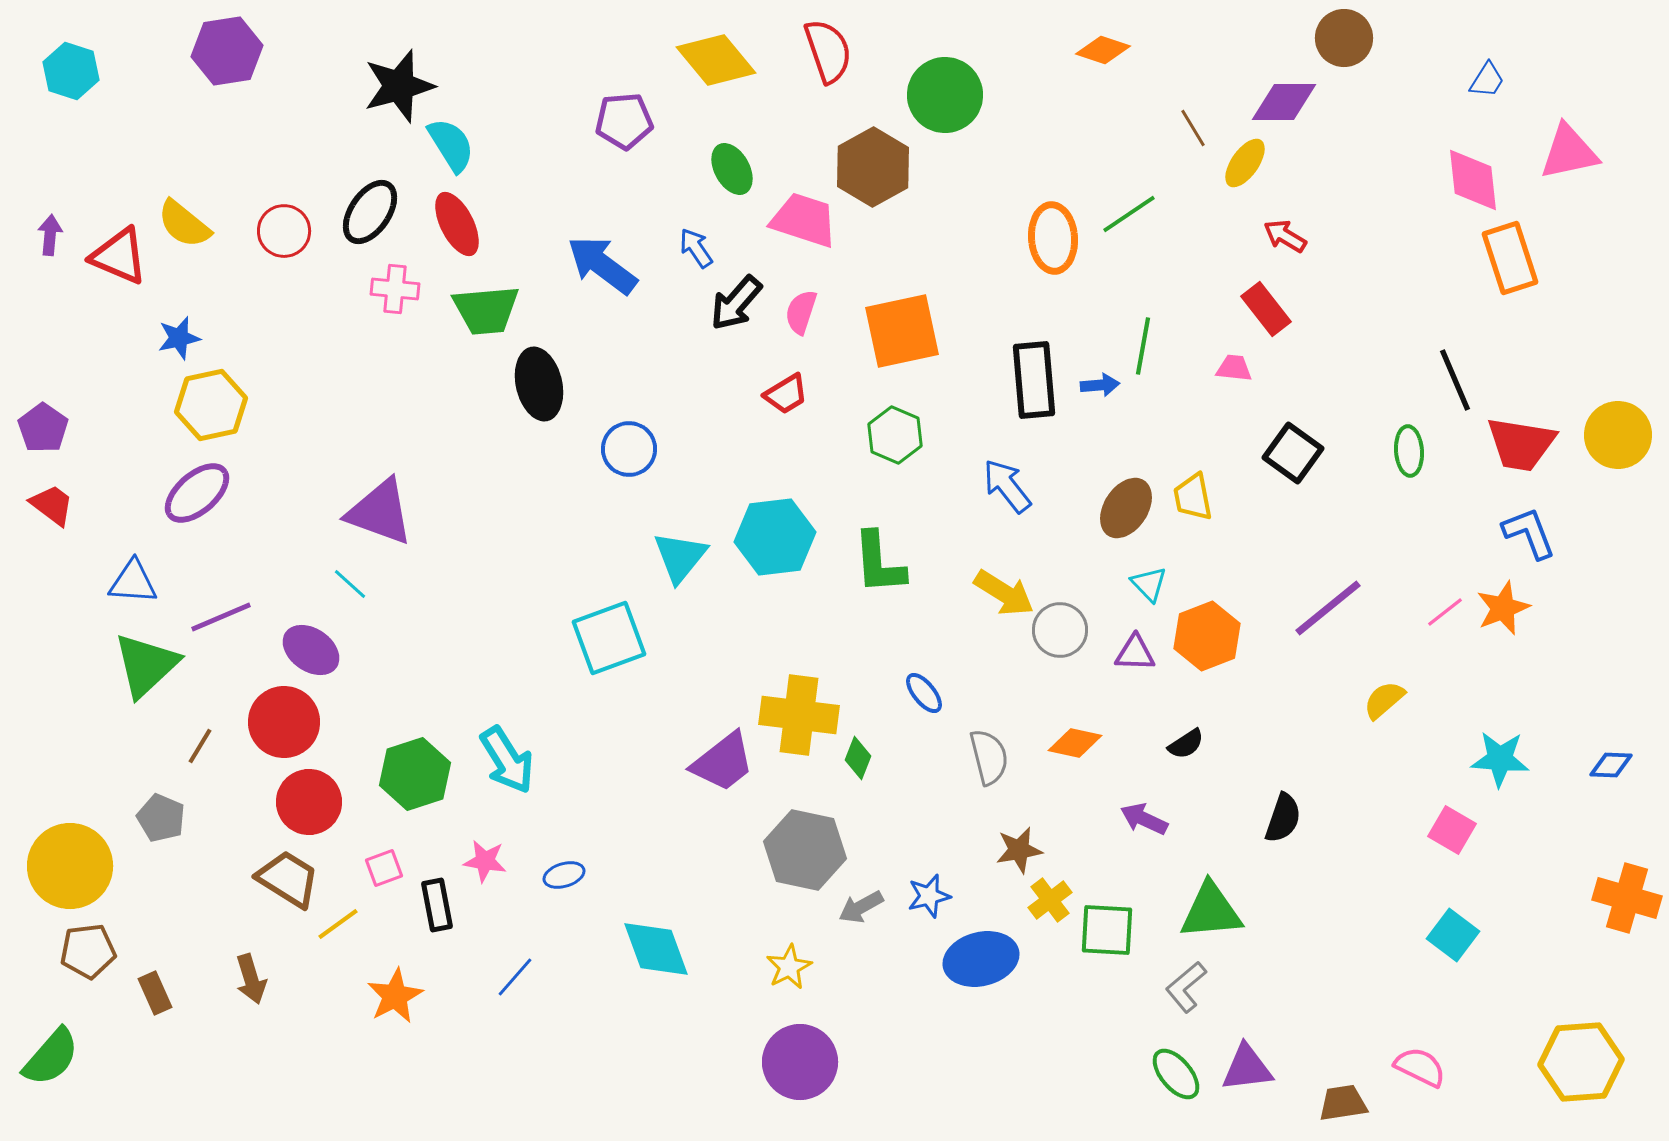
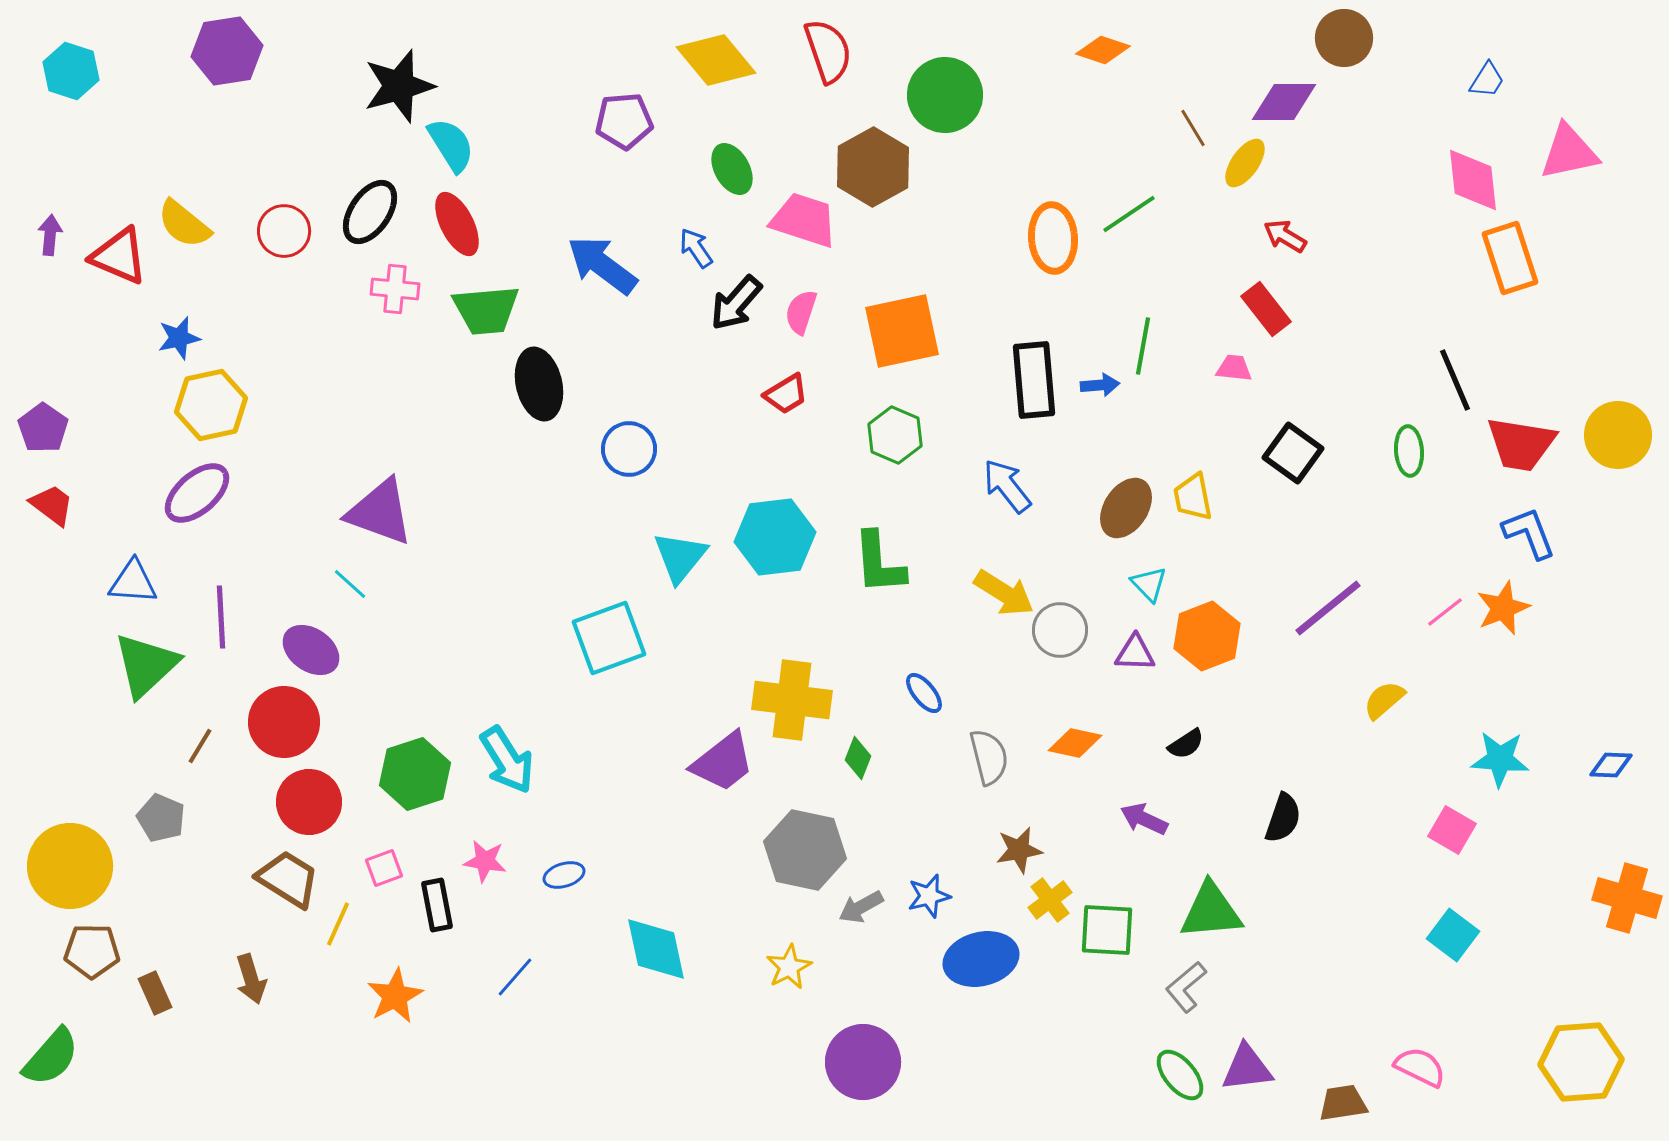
purple line at (221, 617): rotated 70 degrees counterclockwise
yellow cross at (799, 715): moved 7 px left, 15 px up
yellow line at (338, 924): rotated 30 degrees counterclockwise
cyan diamond at (656, 949): rotated 8 degrees clockwise
brown pentagon at (88, 951): moved 4 px right; rotated 8 degrees clockwise
purple circle at (800, 1062): moved 63 px right
green ellipse at (1176, 1074): moved 4 px right, 1 px down
